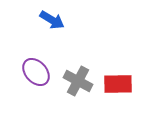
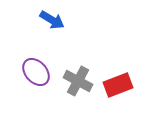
red rectangle: moved 1 px down; rotated 20 degrees counterclockwise
